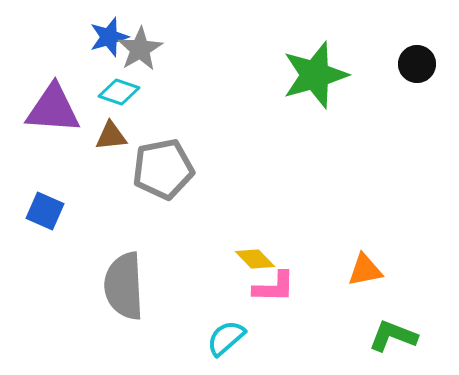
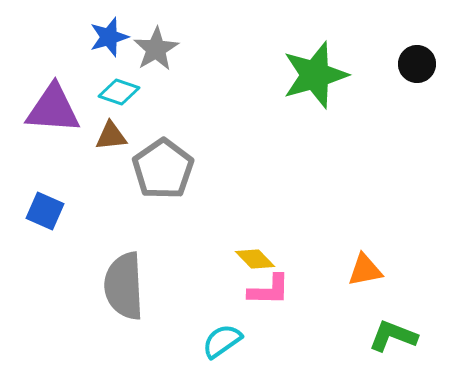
gray star: moved 16 px right
gray pentagon: rotated 24 degrees counterclockwise
pink L-shape: moved 5 px left, 3 px down
cyan semicircle: moved 4 px left, 3 px down; rotated 6 degrees clockwise
